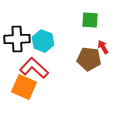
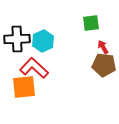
green square: moved 1 px right, 3 px down; rotated 12 degrees counterclockwise
cyan hexagon: rotated 15 degrees clockwise
brown pentagon: moved 15 px right, 6 px down
orange square: rotated 30 degrees counterclockwise
